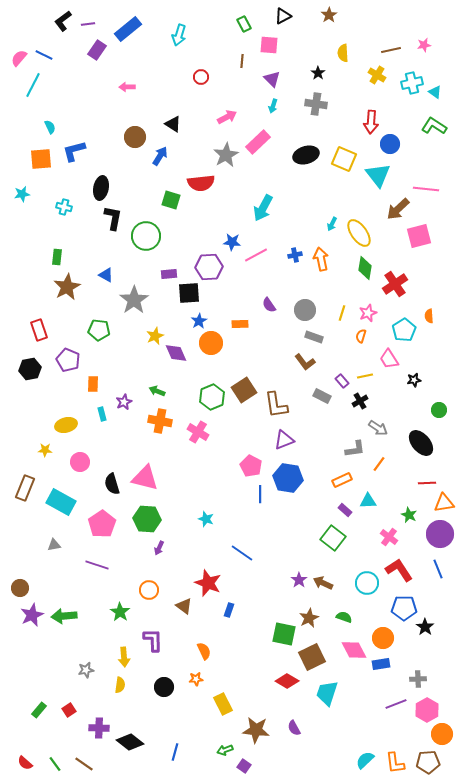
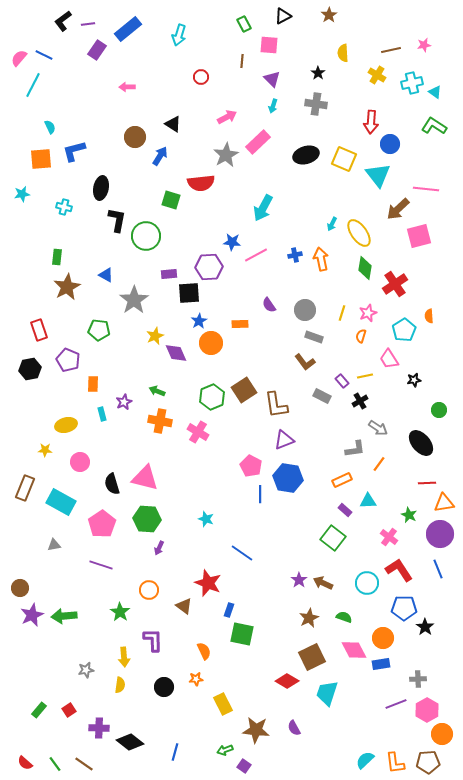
black L-shape at (113, 218): moved 4 px right, 2 px down
purple line at (97, 565): moved 4 px right
green square at (284, 634): moved 42 px left
